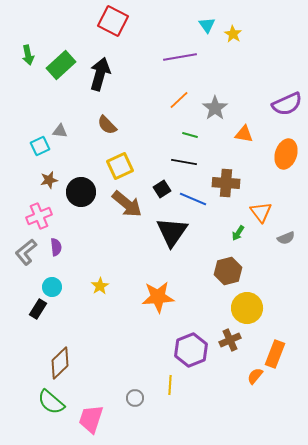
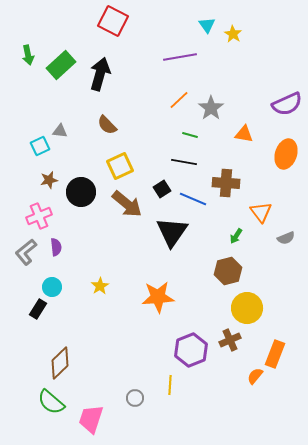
gray star at (215, 108): moved 4 px left
green arrow at (238, 233): moved 2 px left, 3 px down
